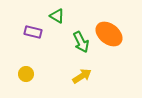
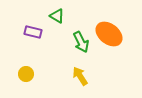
yellow arrow: moved 2 px left; rotated 90 degrees counterclockwise
